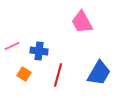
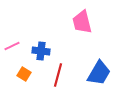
pink trapezoid: rotated 15 degrees clockwise
blue cross: moved 2 px right
